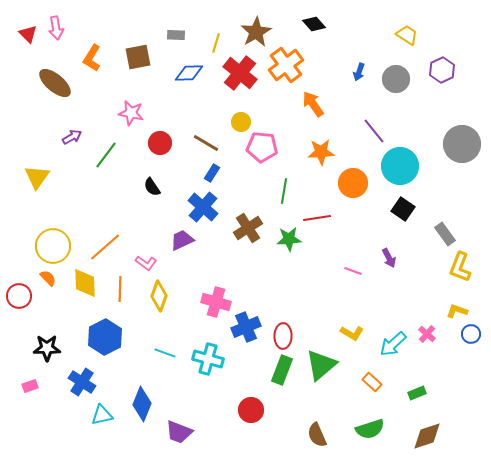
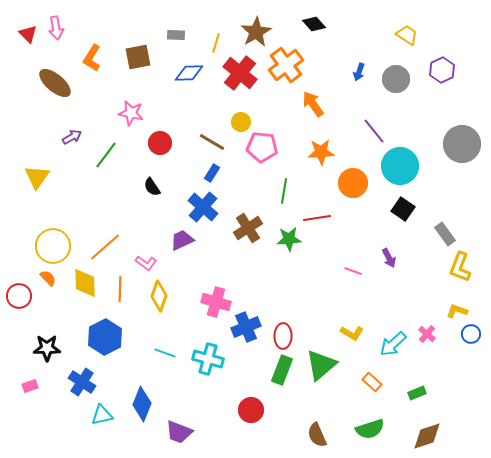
brown line at (206, 143): moved 6 px right, 1 px up
